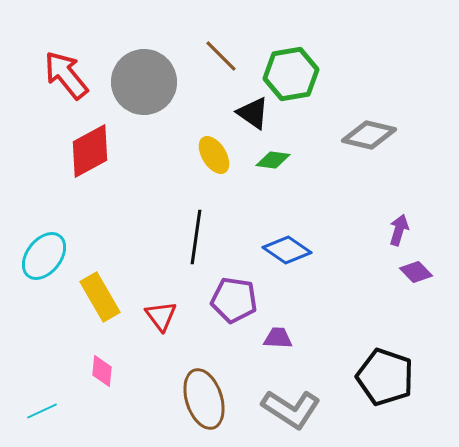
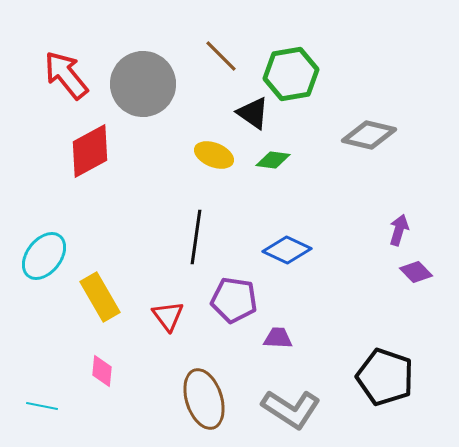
gray circle: moved 1 px left, 2 px down
yellow ellipse: rotated 36 degrees counterclockwise
blue diamond: rotated 9 degrees counterclockwise
red triangle: moved 7 px right
cyan line: moved 5 px up; rotated 36 degrees clockwise
